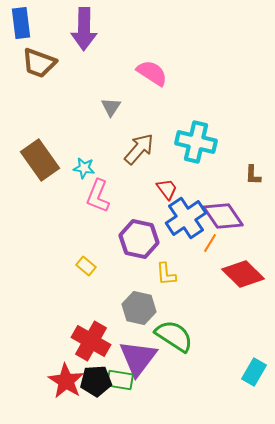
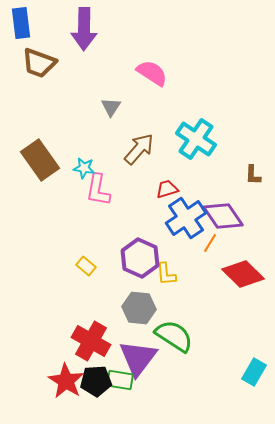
cyan cross: moved 3 px up; rotated 21 degrees clockwise
red trapezoid: rotated 70 degrees counterclockwise
pink L-shape: moved 6 px up; rotated 12 degrees counterclockwise
purple hexagon: moved 1 px right, 19 px down; rotated 12 degrees clockwise
gray hexagon: rotated 8 degrees counterclockwise
